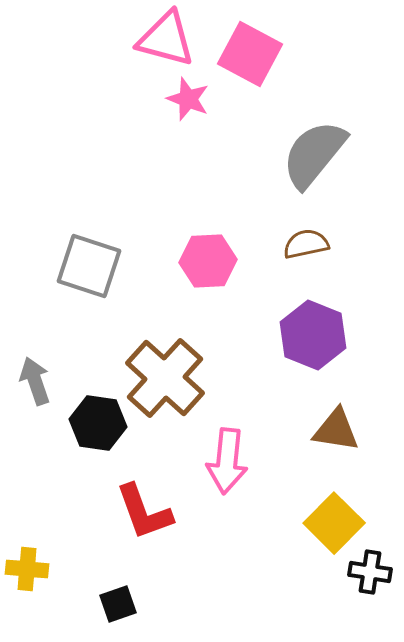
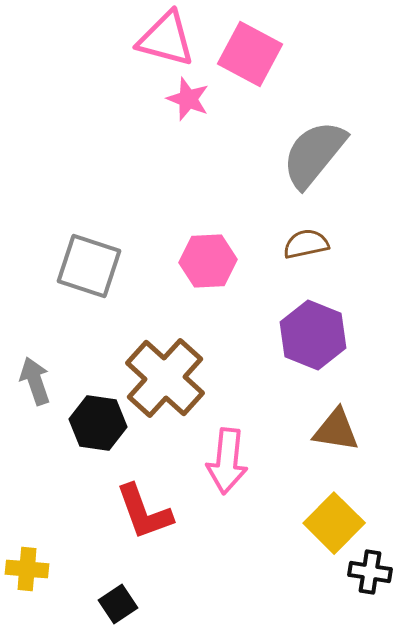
black square: rotated 15 degrees counterclockwise
